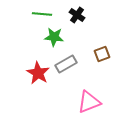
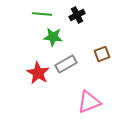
black cross: rotated 28 degrees clockwise
green star: moved 1 px left
